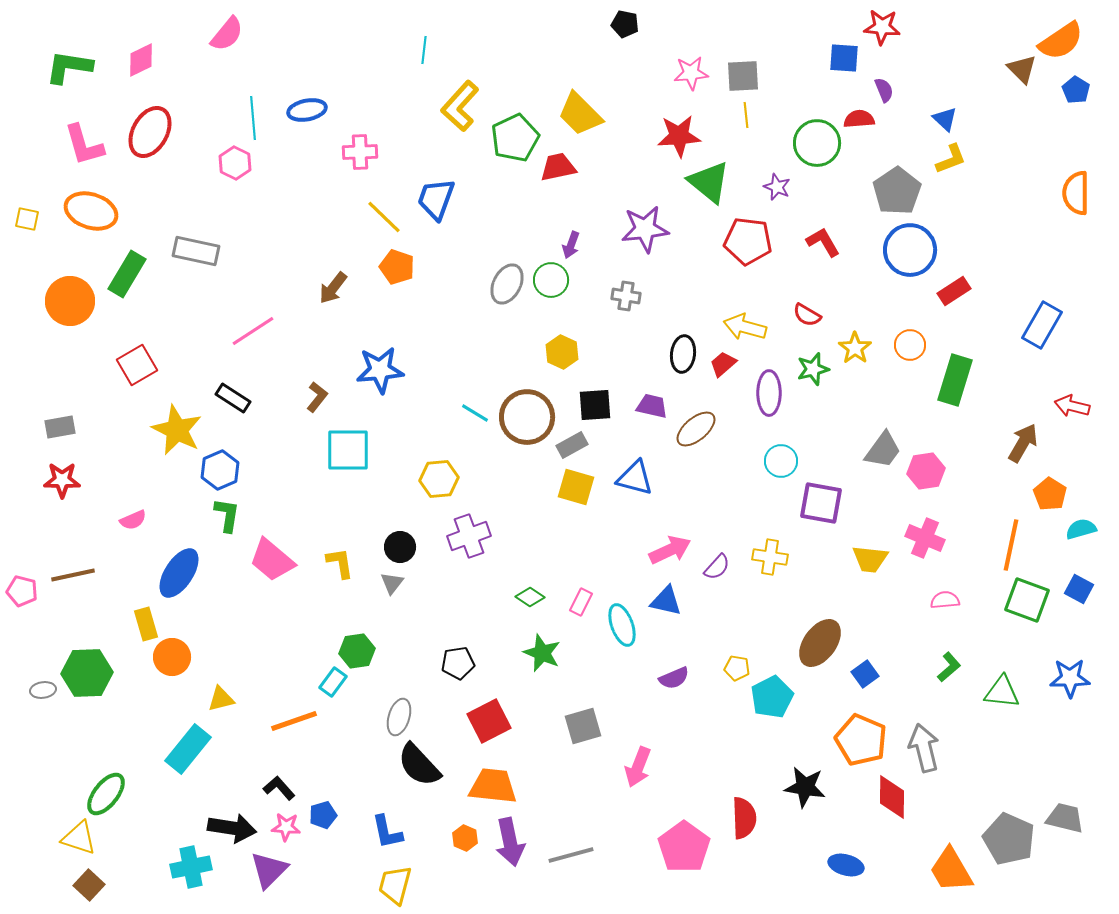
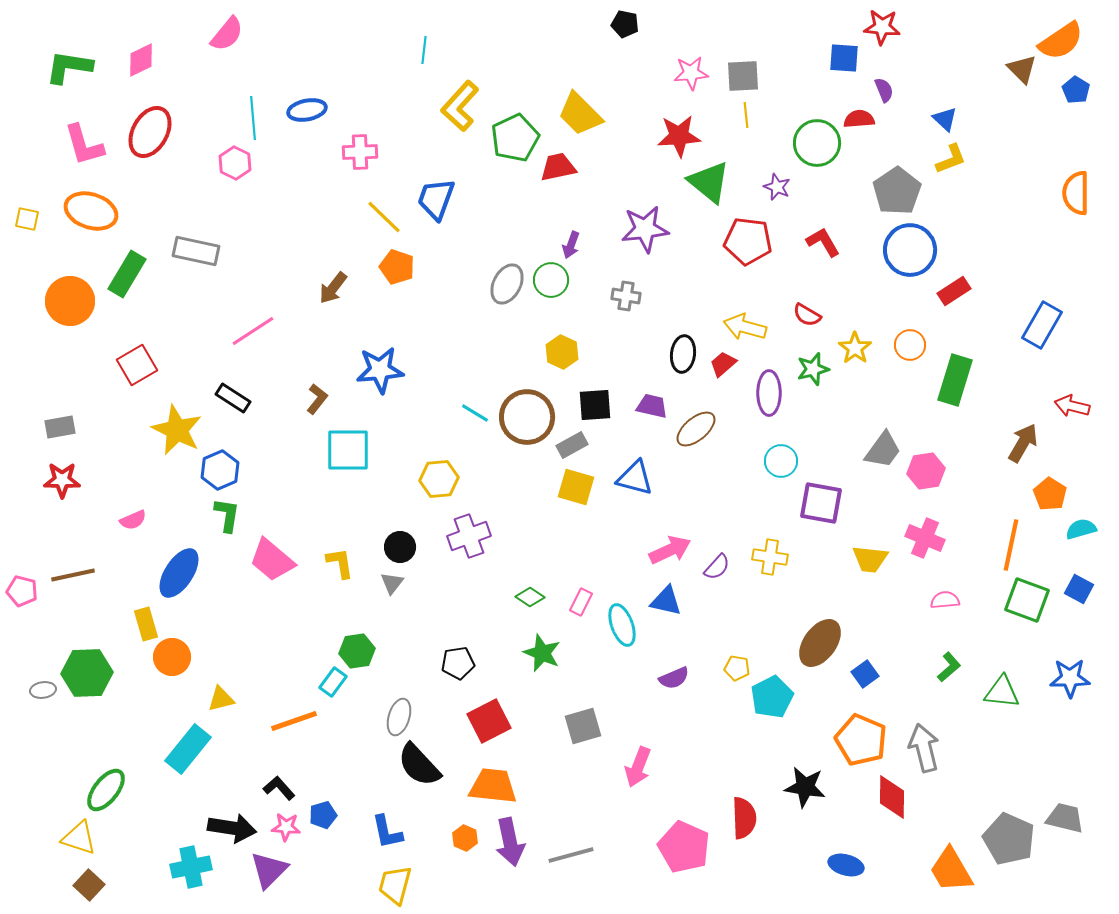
brown L-shape at (317, 397): moved 2 px down
green ellipse at (106, 794): moved 4 px up
pink pentagon at (684, 847): rotated 12 degrees counterclockwise
